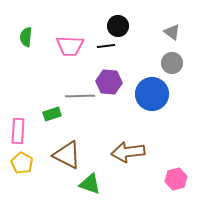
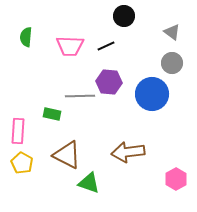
black circle: moved 6 px right, 10 px up
black line: rotated 18 degrees counterclockwise
green rectangle: rotated 30 degrees clockwise
pink hexagon: rotated 15 degrees counterclockwise
green triangle: moved 1 px left, 1 px up
